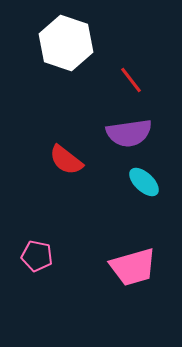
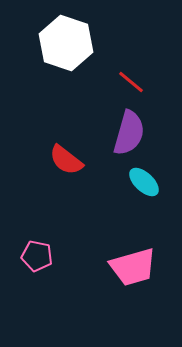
red line: moved 2 px down; rotated 12 degrees counterclockwise
purple semicircle: rotated 66 degrees counterclockwise
